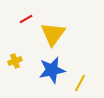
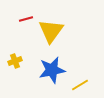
red line: rotated 16 degrees clockwise
yellow triangle: moved 2 px left, 3 px up
yellow line: moved 2 px down; rotated 30 degrees clockwise
